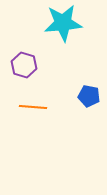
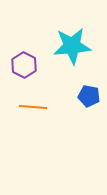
cyan star: moved 9 px right, 23 px down
purple hexagon: rotated 10 degrees clockwise
